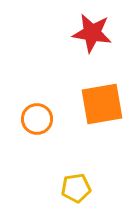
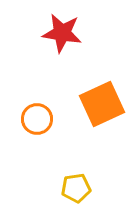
red star: moved 30 px left
orange square: rotated 15 degrees counterclockwise
